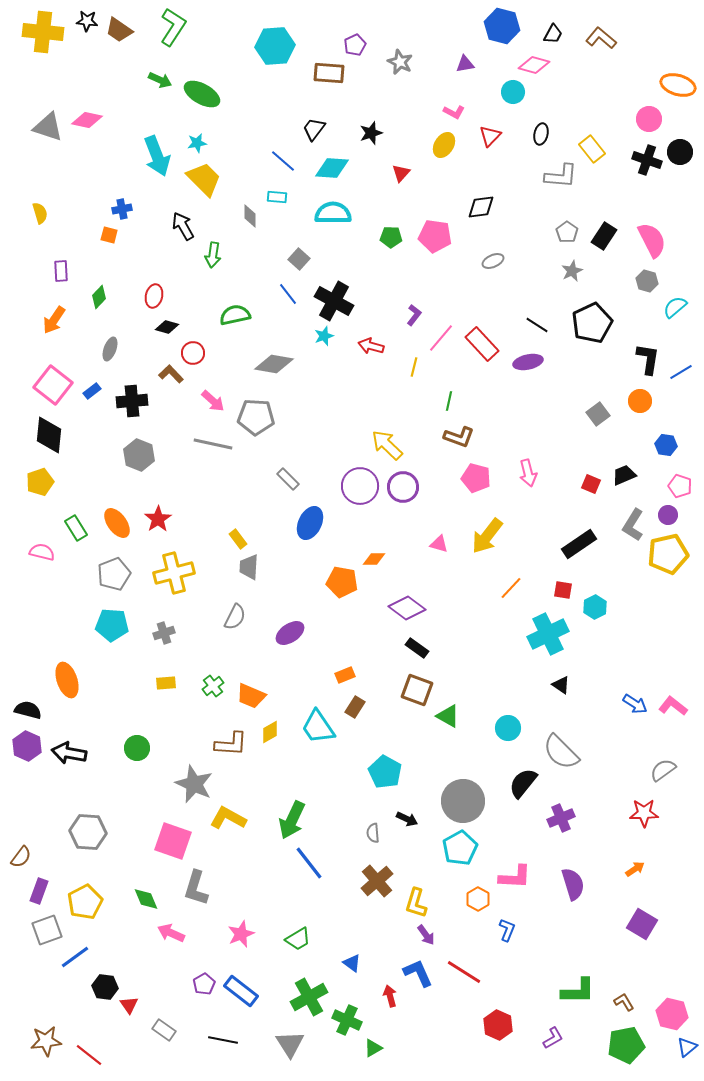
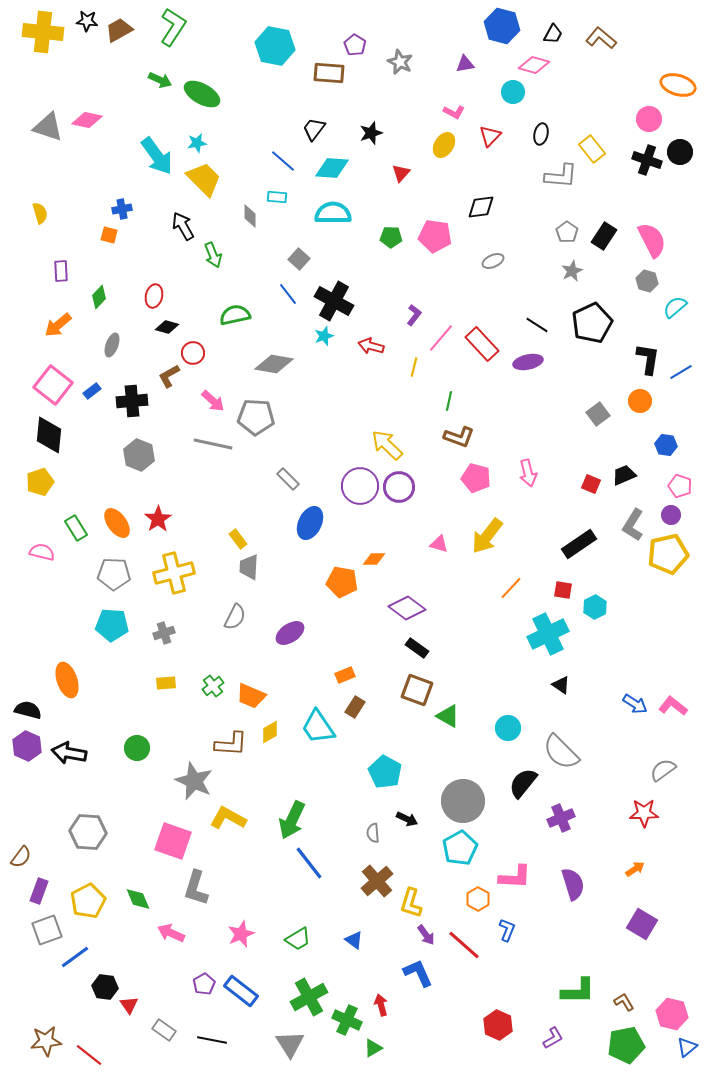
brown trapezoid at (119, 30): rotated 116 degrees clockwise
purple pentagon at (355, 45): rotated 15 degrees counterclockwise
cyan hexagon at (275, 46): rotated 15 degrees clockwise
cyan arrow at (157, 156): rotated 15 degrees counterclockwise
green arrow at (213, 255): rotated 30 degrees counterclockwise
orange arrow at (54, 320): moved 4 px right, 5 px down; rotated 16 degrees clockwise
gray ellipse at (110, 349): moved 2 px right, 4 px up
brown L-shape at (171, 374): moved 2 px left, 2 px down; rotated 75 degrees counterclockwise
purple circle at (403, 487): moved 4 px left
purple circle at (668, 515): moved 3 px right
gray pentagon at (114, 574): rotated 24 degrees clockwise
gray star at (194, 784): moved 3 px up
green diamond at (146, 899): moved 8 px left
yellow pentagon at (85, 902): moved 3 px right, 1 px up
yellow L-shape at (416, 903): moved 5 px left
blue triangle at (352, 963): moved 2 px right, 23 px up
red line at (464, 972): moved 27 px up; rotated 9 degrees clockwise
red arrow at (390, 996): moved 9 px left, 9 px down
black line at (223, 1040): moved 11 px left
